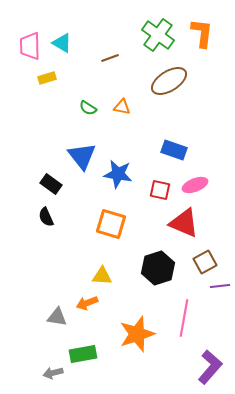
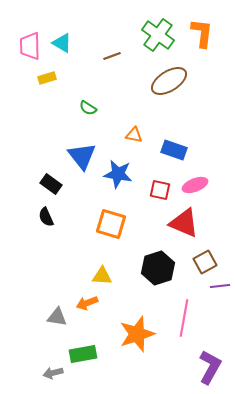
brown line: moved 2 px right, 2 px up
orange triangle: moved 12 px right, 28 px down
purple L-shape: rotated 12 degrees counterclockwise
